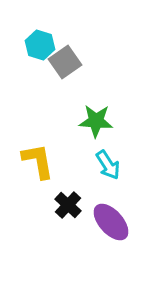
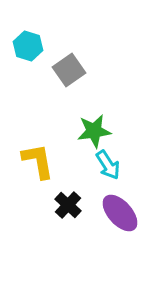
cyan hexagon: moved 12 px left, 1 px down
gray square: moved 4 px right, 8 px down
green star: moved 2 px left, 10 px down; rotated 12 degrees counterclockwise
purple ellipse: moved 9 px right, 9 px up
